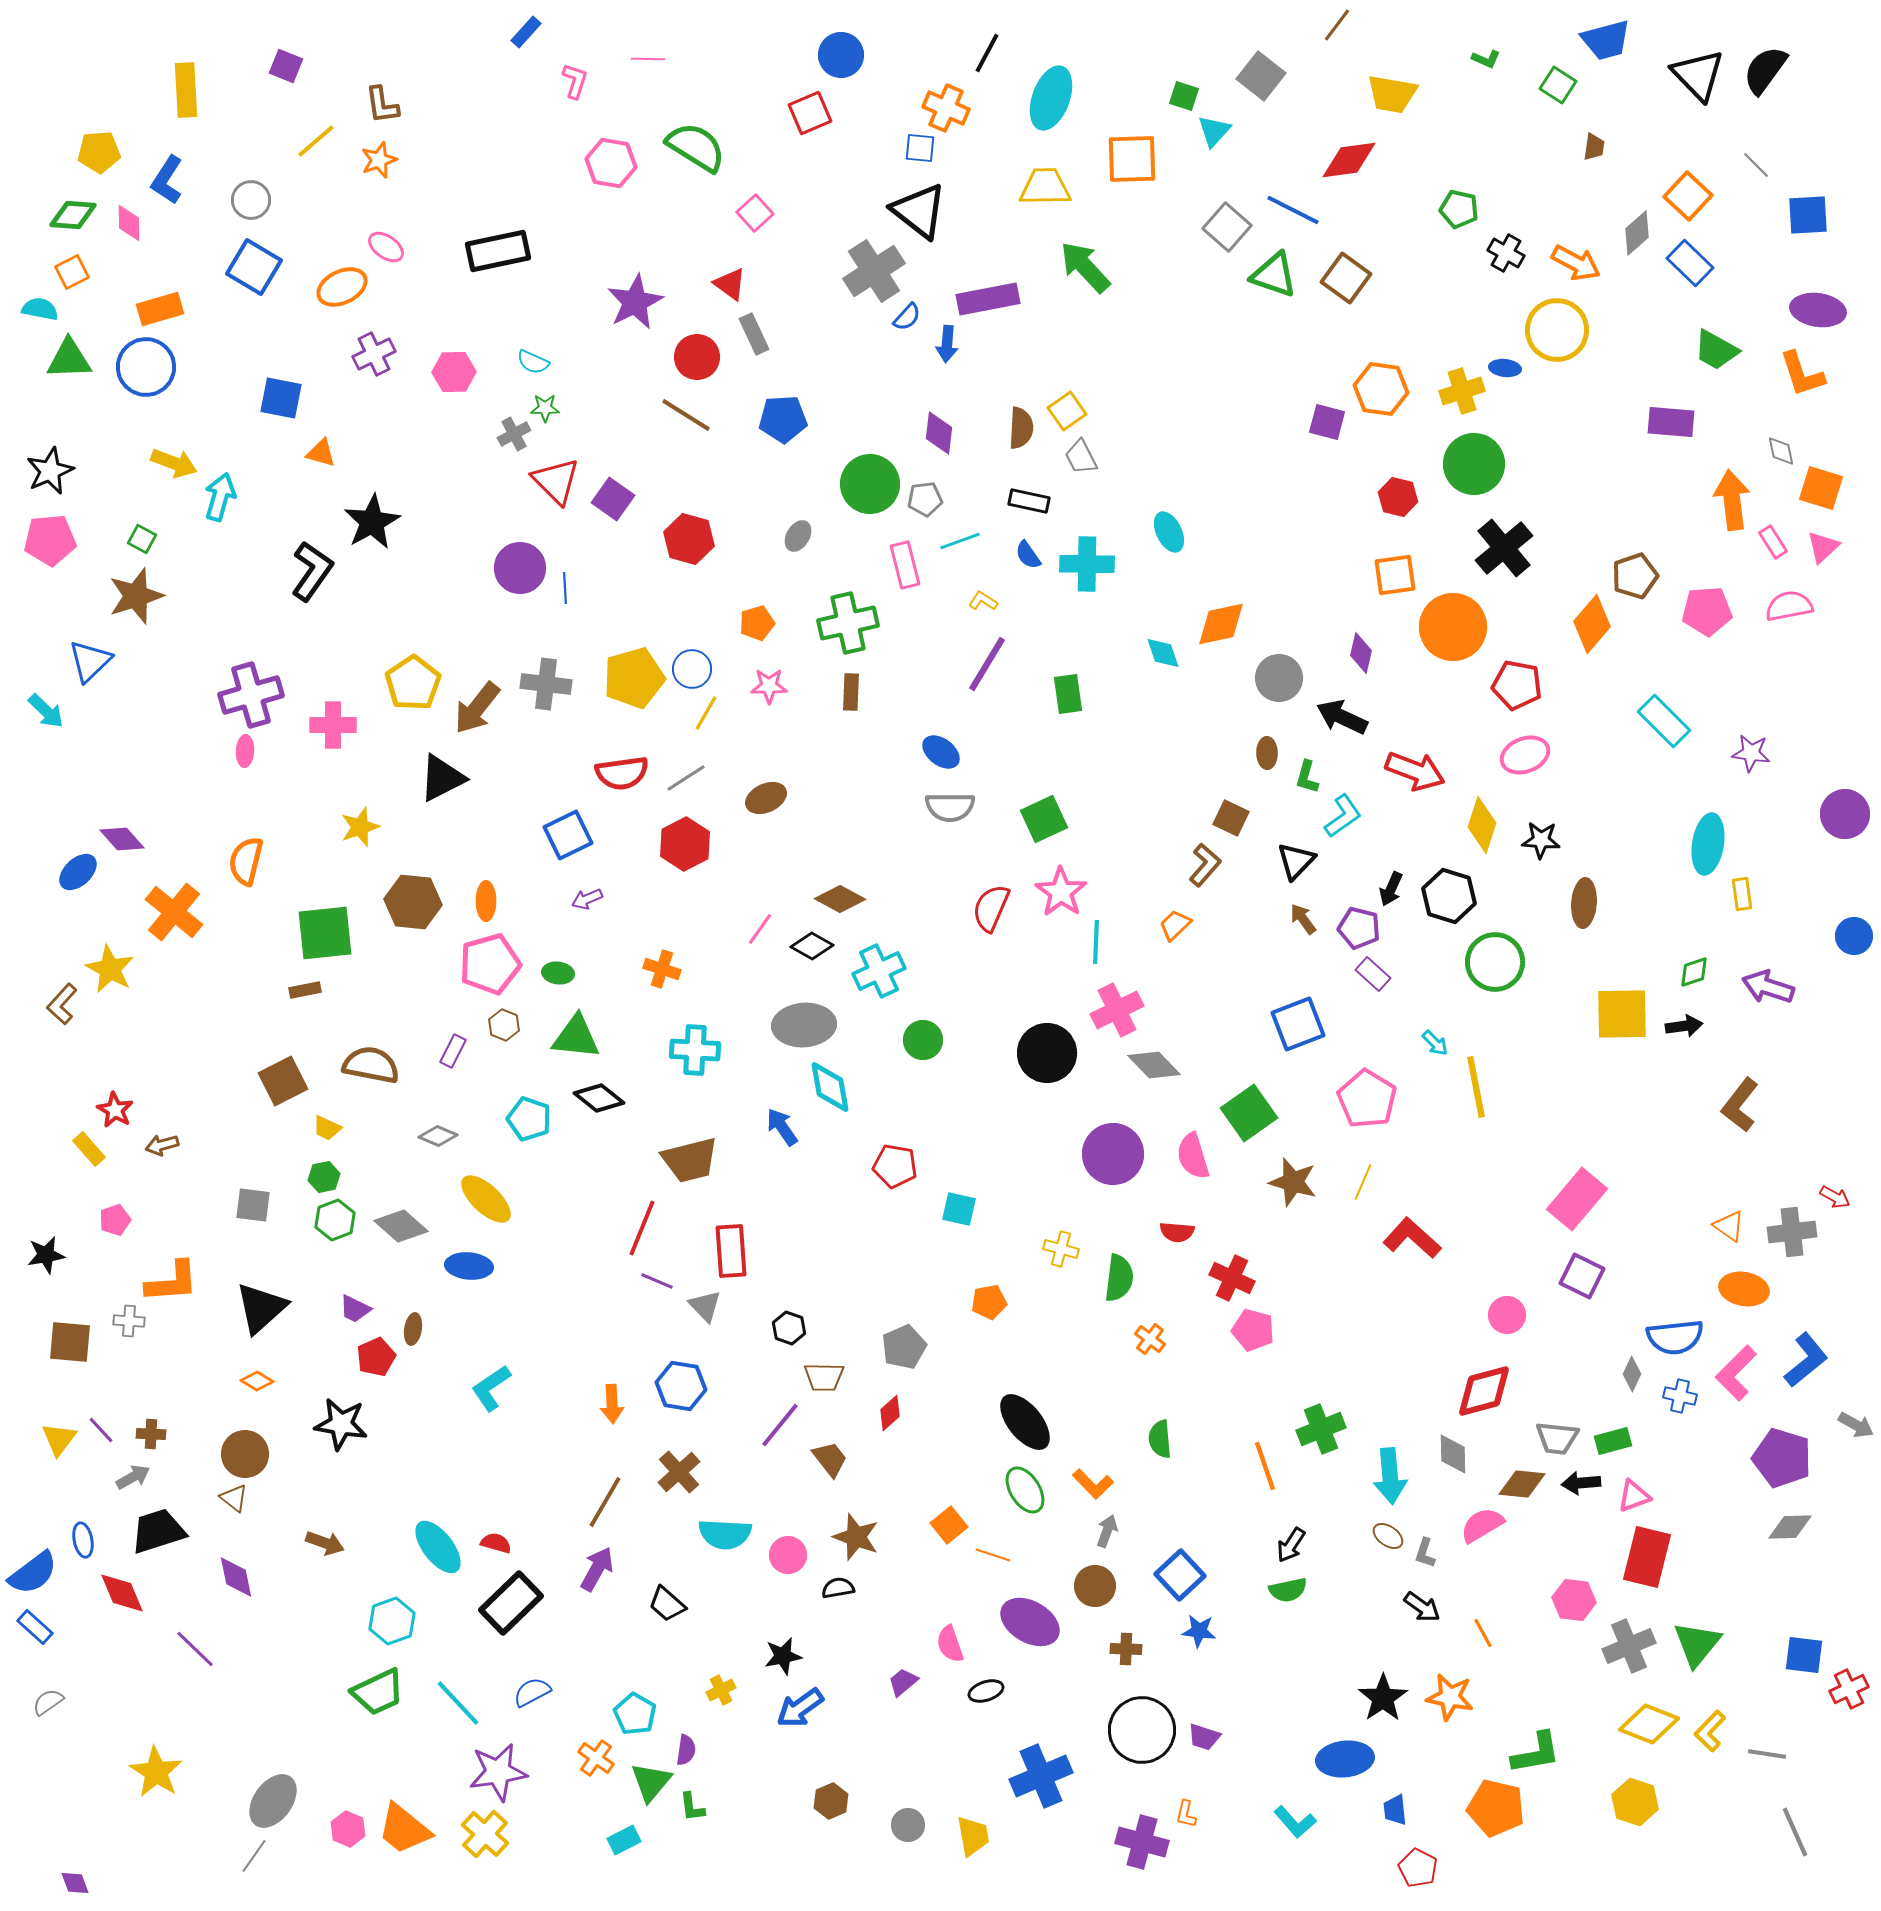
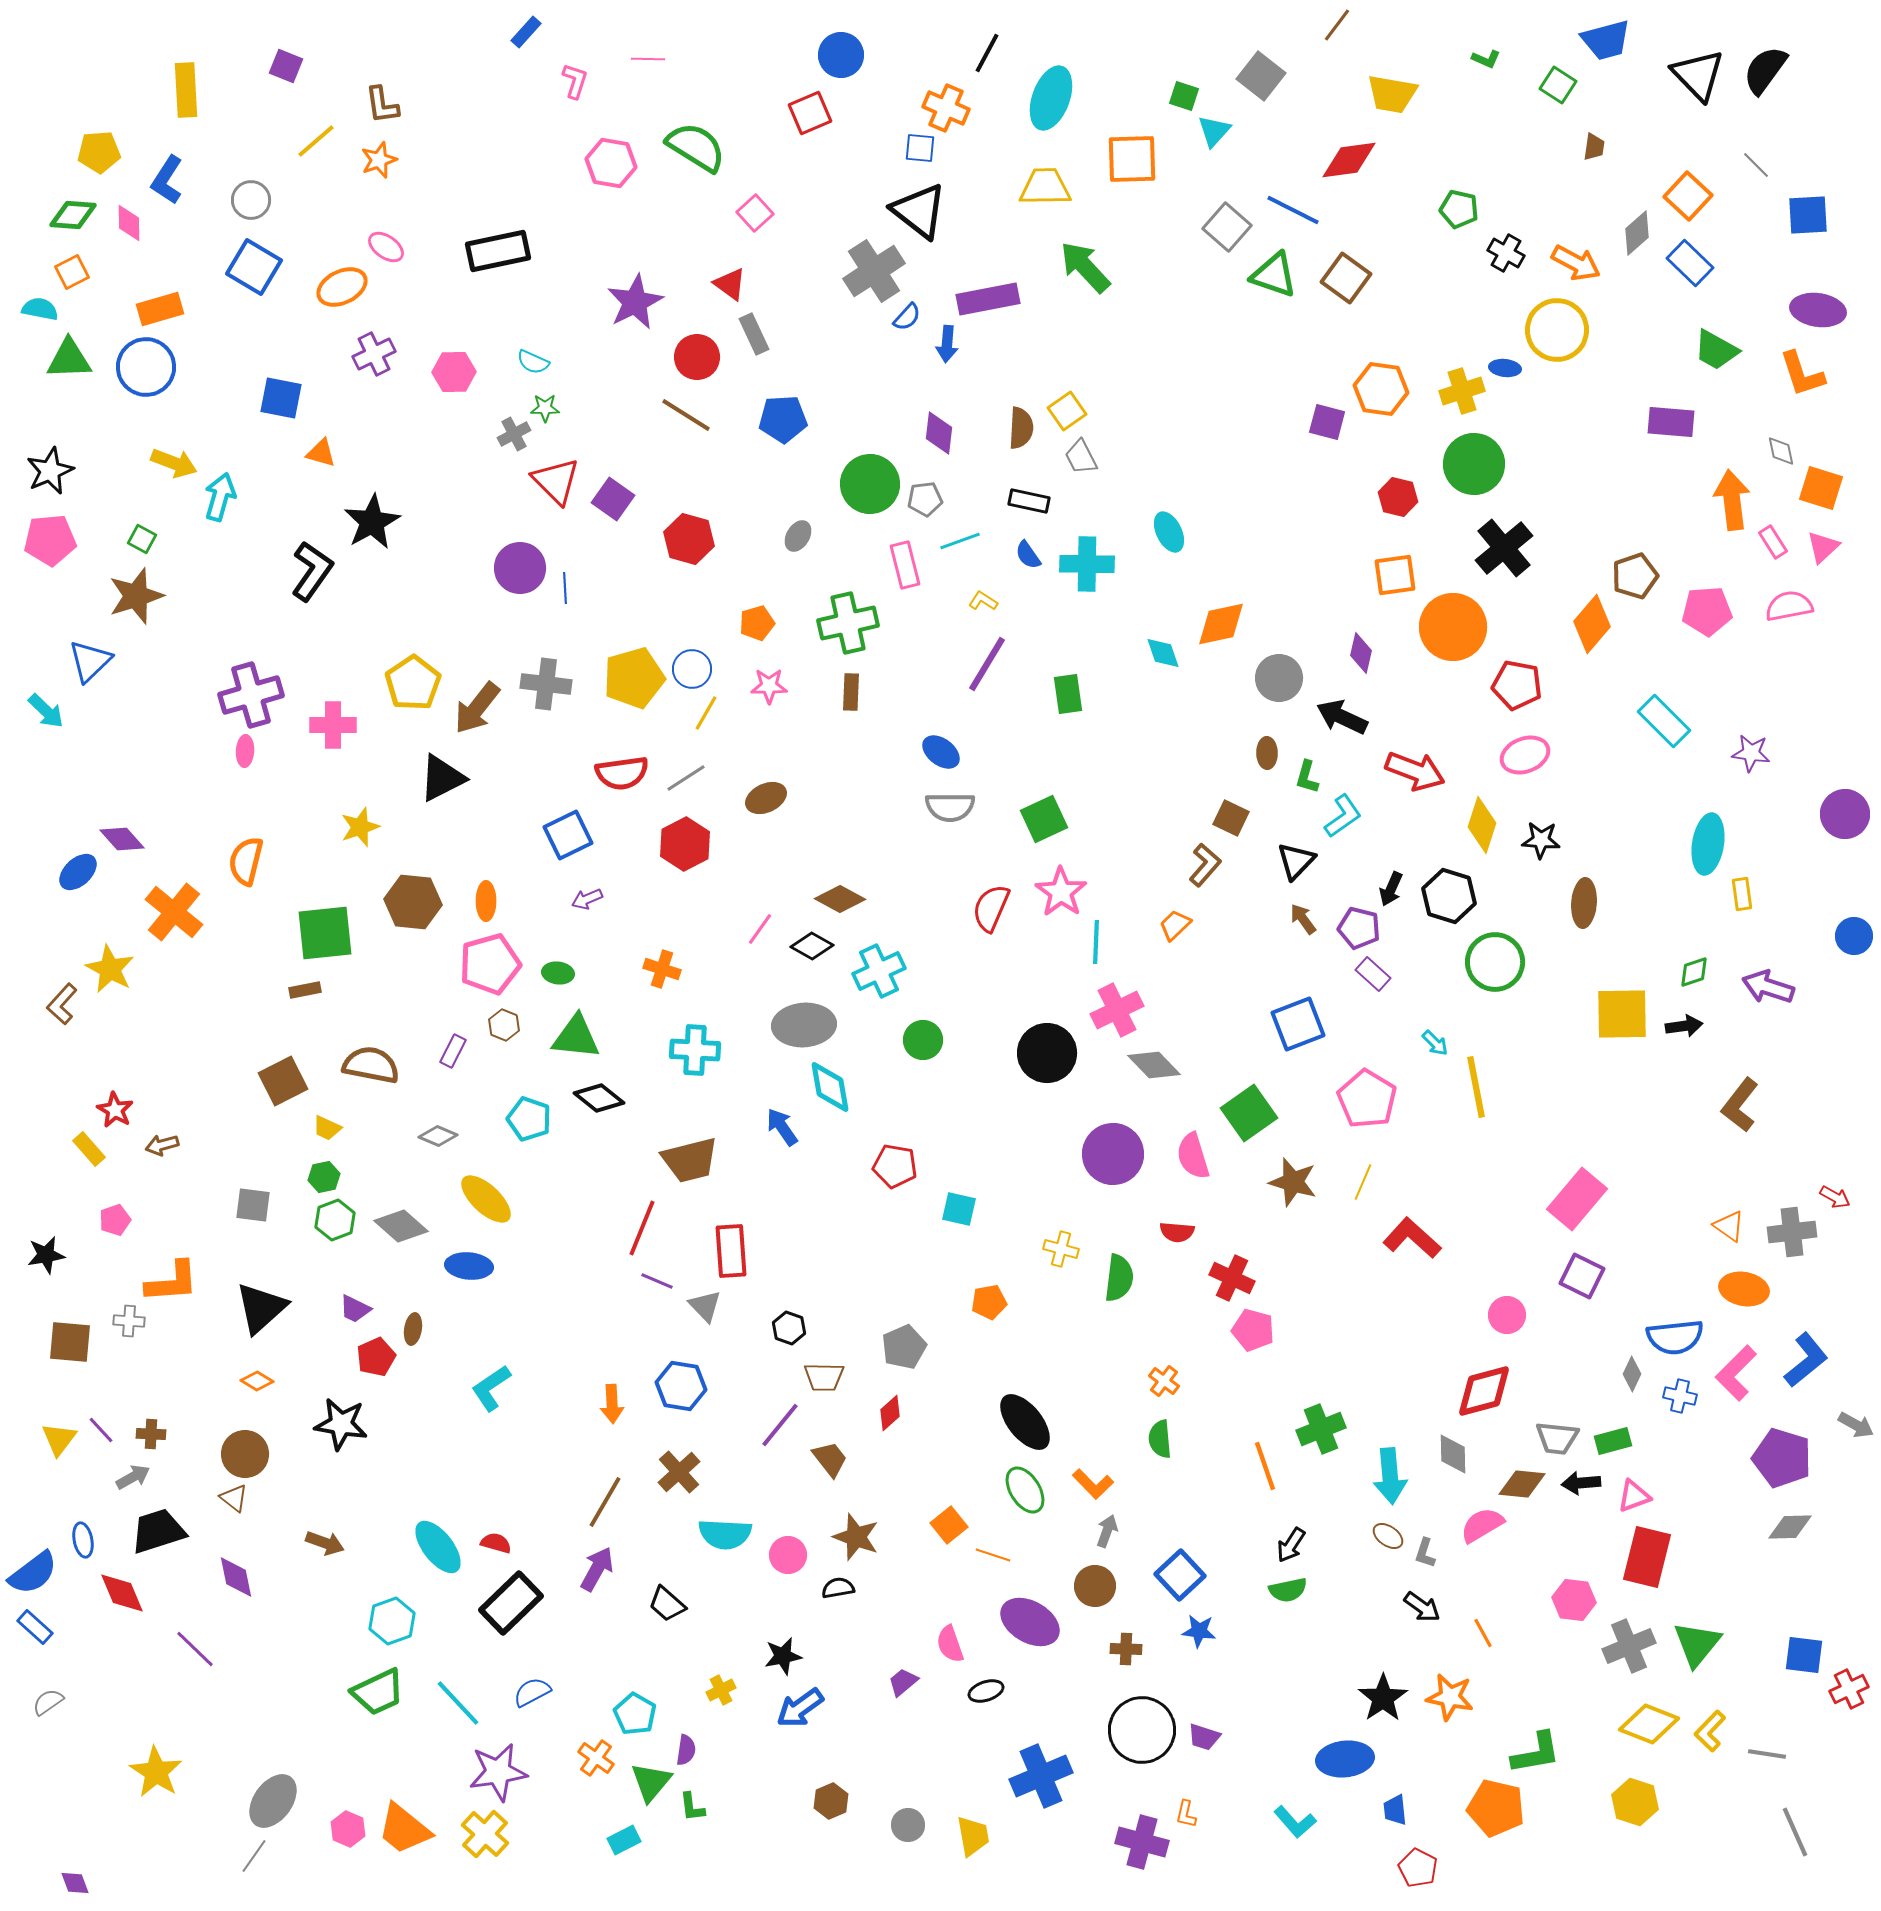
orange cross at (1150, 1339): moved 14 px right, 42 px down
